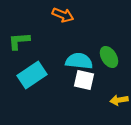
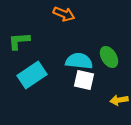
orange arrow: moved 1 px right, 1 px up
